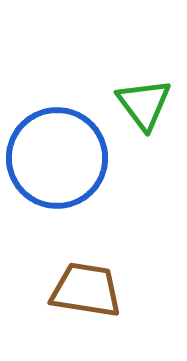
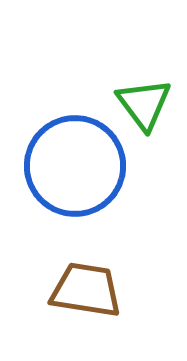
blue circle: moved 18 px right, 8 px down
